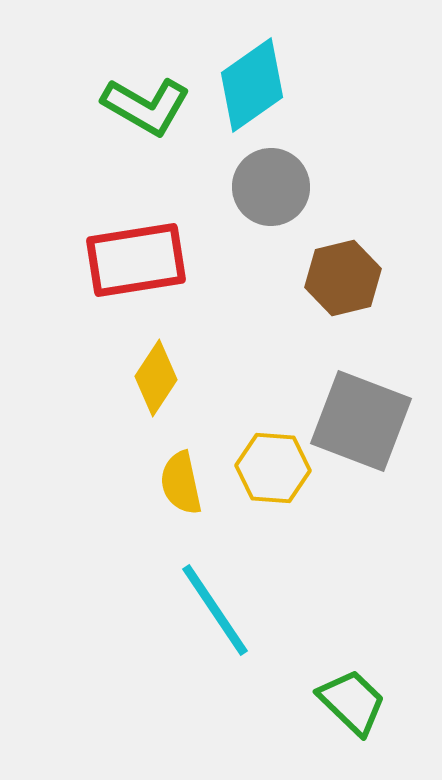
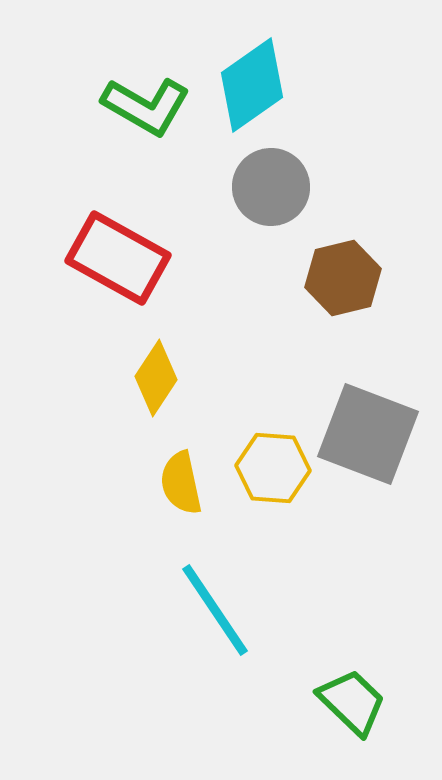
red rectangle: moved 18 px left, 2 px up; rotated 38 degrees clockwise
gray square: moved 7 px right, 13 px down
